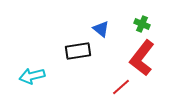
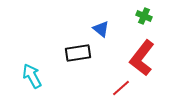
green cross: moved 2 px right, 8 px up
black rectangle: moved 2 px down
cyan arrow: rotated 75 degrees clockwise
red line: moved 1 px down
